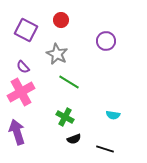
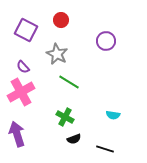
purple arrow: moved 2 px down
